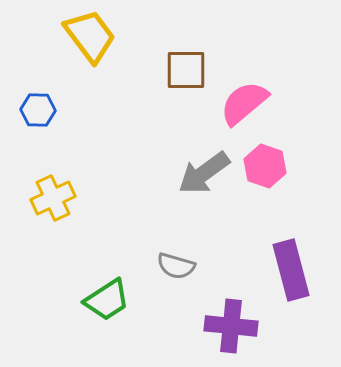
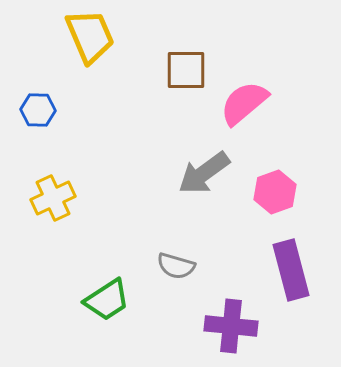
yellow trapezoid: rotated 14 degrees clockwise
pink hexagon: moved 10 px right, 26 px down; rotated 21 degrees clockwise
